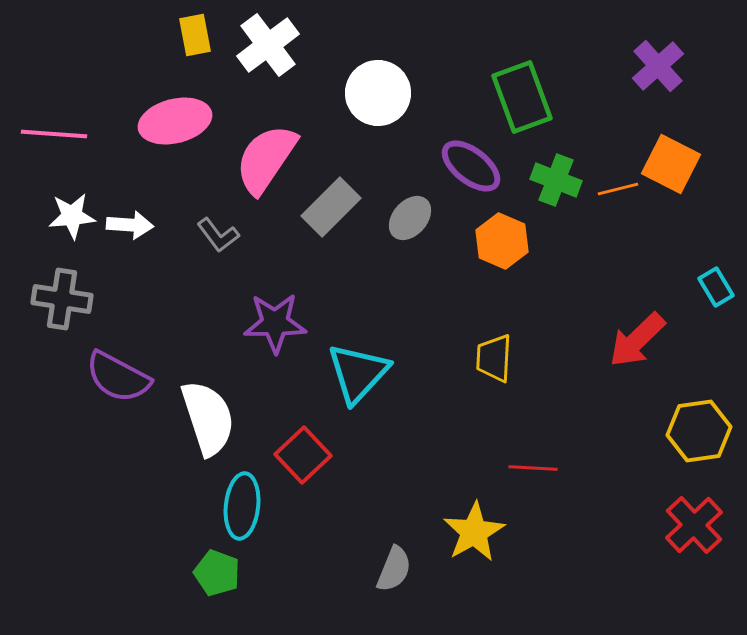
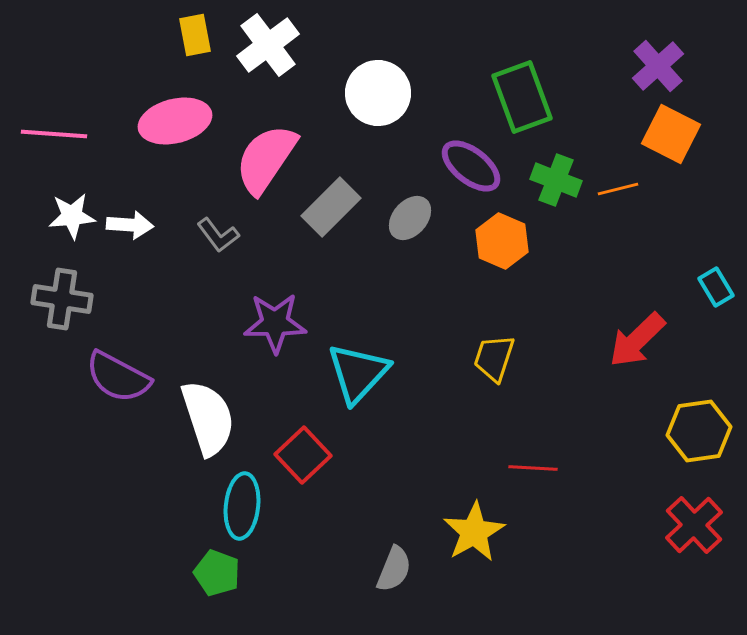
orange square: moved 30 px up
yellow trapezoid: rotated 15 degrees clockwise
